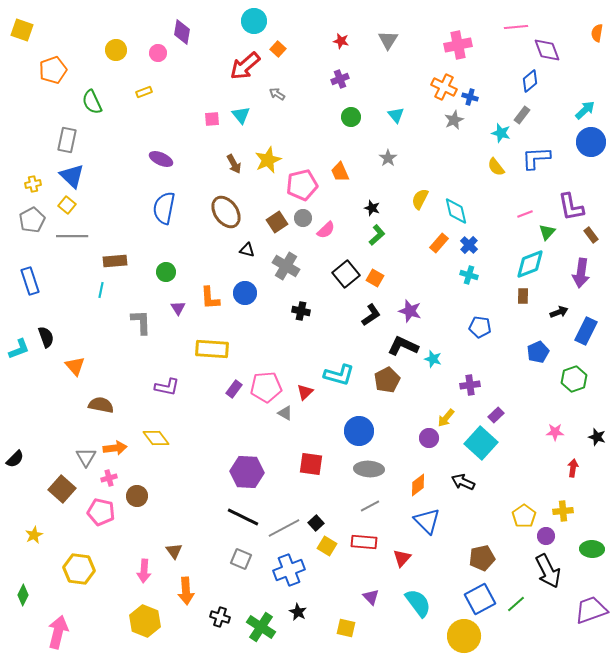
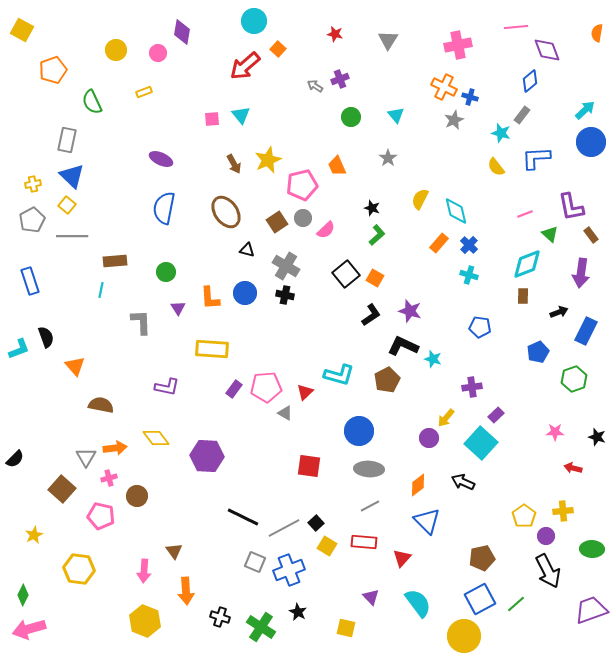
yellow square at (22, 30): rotated 10 degrees clockwise
red star at (341, 41): moved 6 px left, 7 px up
gray arrow at (277, 94): moved 38 px right, 8 px up
orange trapezoid at (340, 172): moved 3 px left, 6 px up
green triangle at (547, 232): moved 3 px right, 2 px down; rotated 30 degrees counterclockwise
cyan diamond at (530, 264): moved 3 px left
black cross at (301, 311): moved 16 px left, 16 px up
purple cross at (470, 385): moved 2 px right, 2 px down
red square at (311, 464): moved 2 px left, 2 px down
red arrow at (573, 468): rotated 84 degrees counterclockwise
purple hexagon at (247, 472): moved 40 px left, 16 px up
pink pentagon at (101, 512): moved 4 px down
gray square at (241, 559): moved 14 px right, 3 px down
pink arrow at (58, 632): moved 29 px left, 3 px up; rotated 120 degrees counterclockwise
